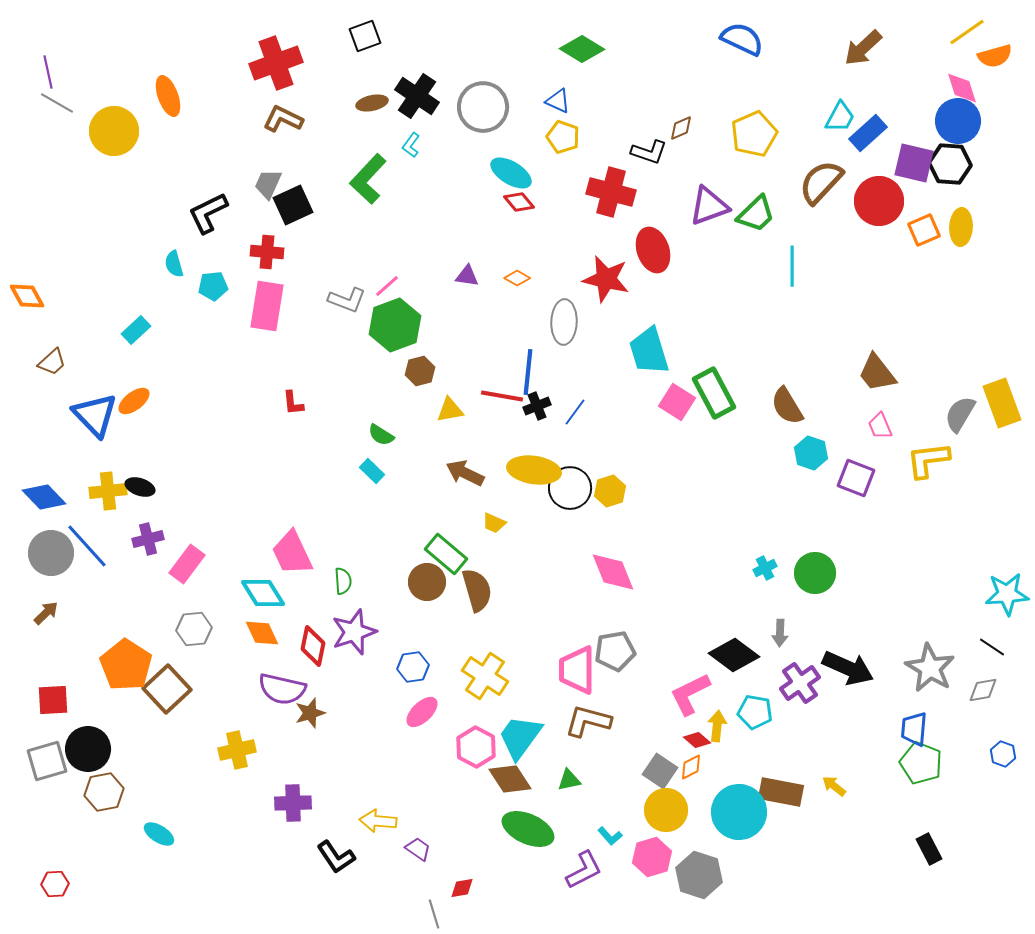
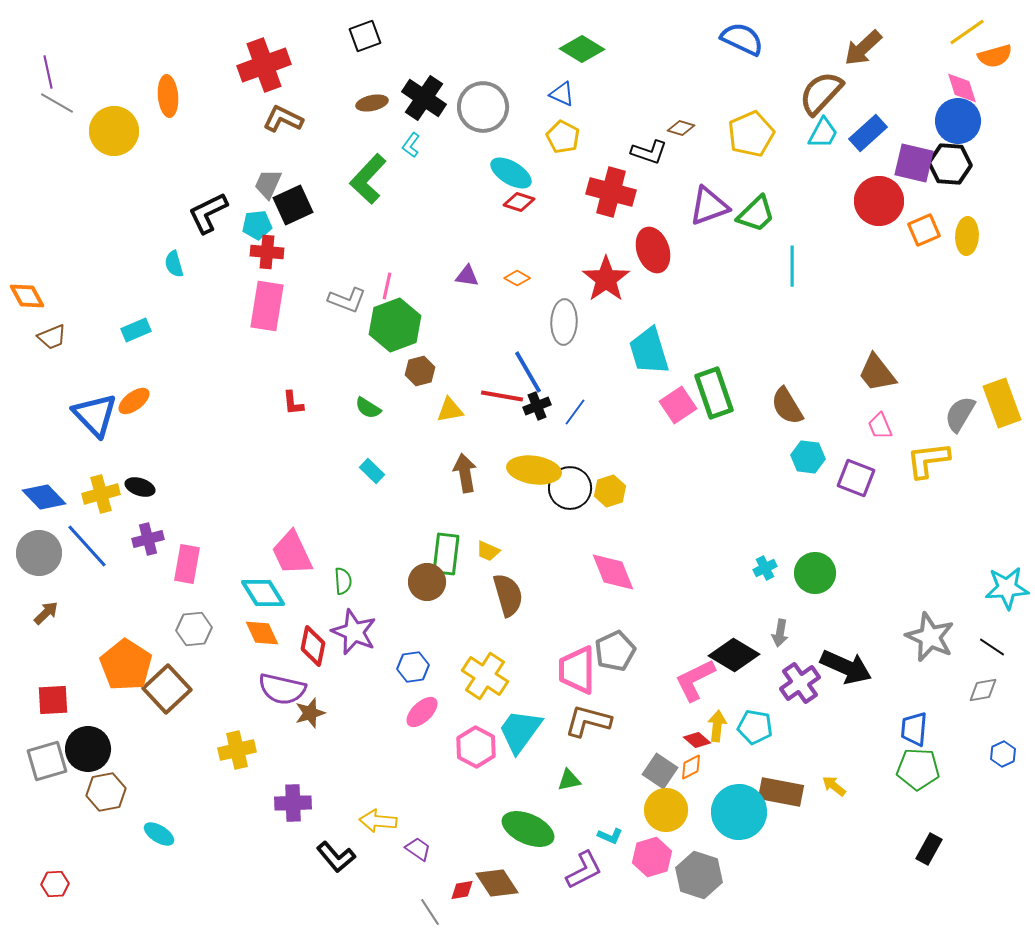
red cross at (276, 63): moved 12 px left, 2 px down
orange ellipse at (168, 96): rotated 15 degrees clockwise
black cross at (417, 96): moved 7 px right, 2 px down
blue triangle at (558, 101): moved 4 px right, 7 px up
cyan trapezoid at (840, 117): moved 17 px left, 16 px down
brown diamond at (681, 128): rotated 40 degrees clockwise
yellow pentagon at (754, 134): moved 3 px left
yellow pentagon at (563, 137): rotated 8 degrees clockwise
brown semicircle at (821, 182): moved 89 px up
red diamond at (519, 202): rotated 32 degrees counterclockwise
yellow ellipse at (961, 227): moved 6 px right, 9 px down
red star at (606, 279): rotated 24 degrees clockwise
cyan pentagon at (213, 286): moved 44 px right, 61 px up
pink line at (387, 286): rotated 36 degrees counterclockwise
cyan rectangle at (136, 330): rotated 20 degrees clockwise
brown trapezoid at (52, 362): moved 25 px up; rotated 20 degrees clockwise
blue line at (528, 372): rotated 36 degrees counterclockwise
green rectangle at (714, 393): rotated 9 degrees clockwise
pink square at (677, 402): moved 1 px right, 3 px down; rotated 24 degrees clockwise
green semicircle at (381, 435): moved 13 px left, 27 px up
cyan hexagon at (811, 453): moved 3 px left, 4 px down; rotated 12 degrees counterclockwise
brown arrow at (465, 473): rotated 54 degrees clockwise
yellow cross at (108, 491): moved 7 px left, 3 px down; rotated 9 degrees counterclockwise
yellow trapezoid at (494, 523): moved 6 px left, 28 px down
gray circle at (51, 553): moved 12 px left
green rectangle at (446, 554): rotated 57 degrees clockwise
pink rectangle at (187, 564): rotated 27 degrees counterclockwise
brown semicircle at (477, 590): moved 31 px right, 5 px down
cyan star at (1007, 594): moved 6 px up
purple star at (354, 632): rotated 30 degrees counterclockwise
gray arrow at (780, 633): rotated 8 degrees clockwise
gray pentagon at (615, 651): rotated 15 degrees counterclockwise
black diamond at (734, 655): rotated 6 degrees counterclockwise
black arrow at (848, 668): moved 2 px left, 1 px up
gray star at (930, 668): moved 31 px up; rotated 6 degrees counterclockwise
pink L-shape at (690, 694): moved 5 px right, 14 px up
cyan pentagon at (755, 712): moved 15 px down
cyan trapezoid at (520, 737): moved 6 px up
blue hexagon at (1003, 754): rotated 15 degrees clockwise
green pentagon at (921, 763): moved 3 px left, 6 px down; rotated 18 degrees counterclockwise
brown diamond at (510, 779): moved 13 px left, 104 px down
brown hexagon at (104, 792): moved 2 px right
cyan L-shape at (610, 836): rotated 25 degrees counterclockwise
black rectangle at (929, 849): rotated 56 degrees clockwise
black L-shape at (336, 857): rotated 6 degrees counterclockwise
red diamond at (462, 888): moved 2 px down
gray line at (434, 914): moved 4 px left, 2 px up; rotated 16 degrees counterclockwise
